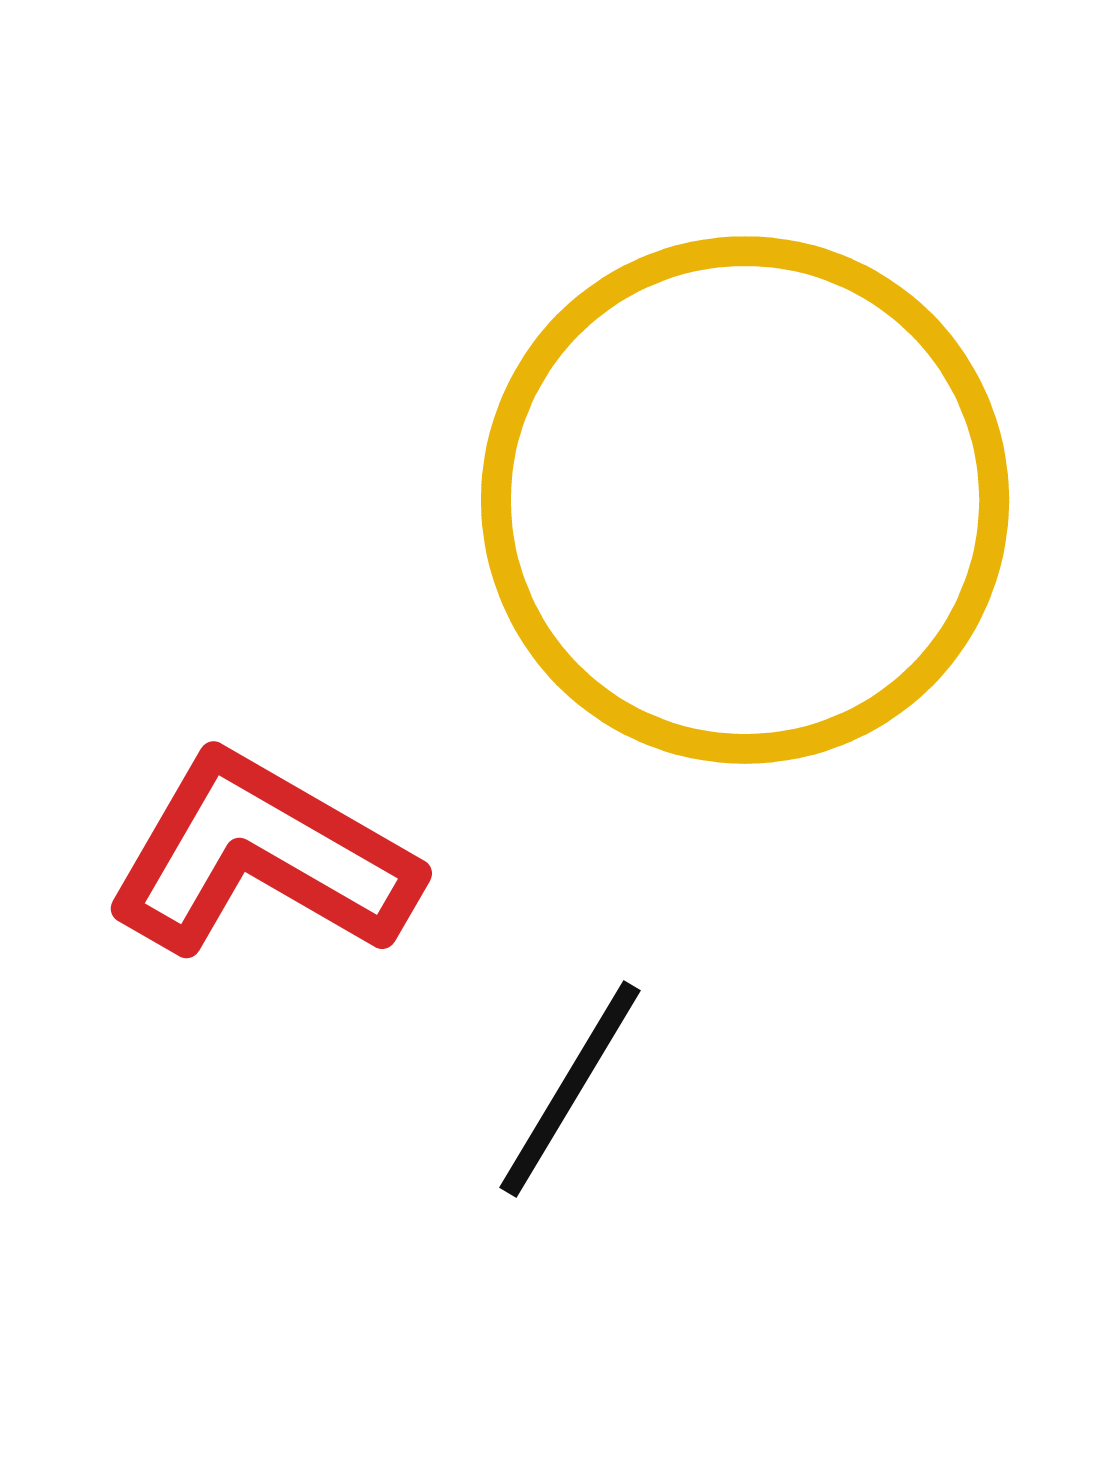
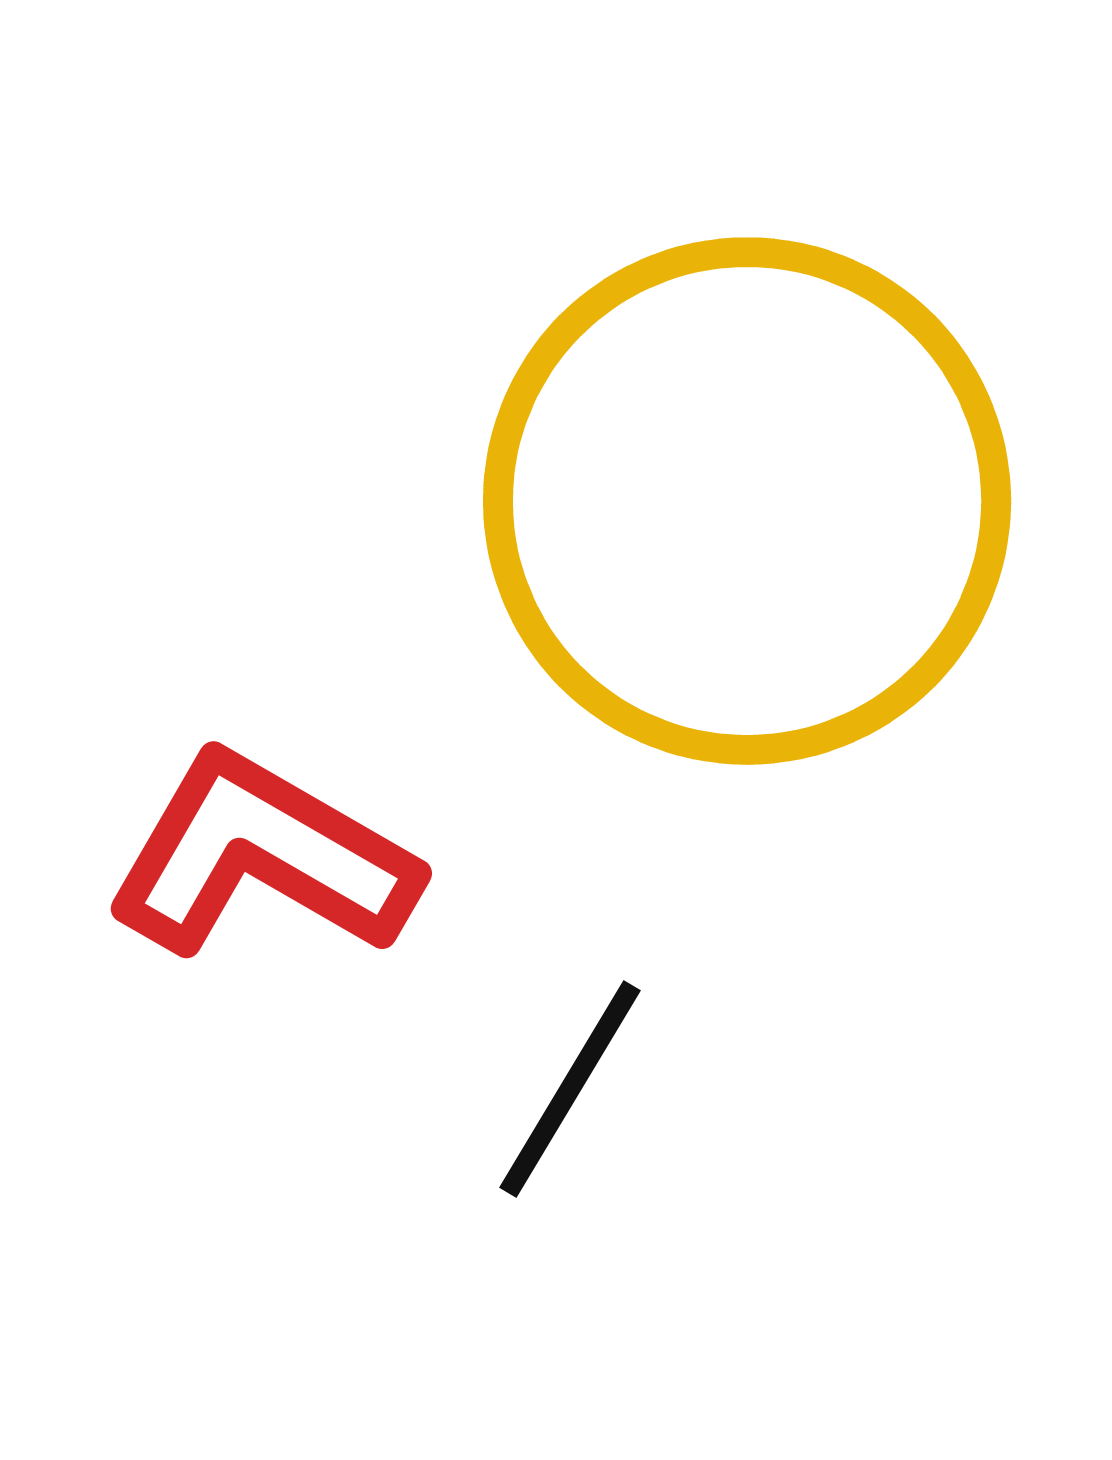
yellow circle: moved 2 px right, 1 px down
